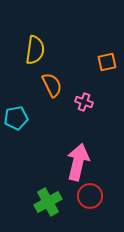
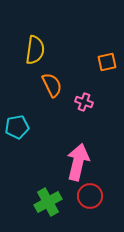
cyan pentagon: moved 1 px right, 9 px down
